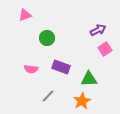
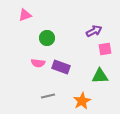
purple arrow: moved 4 px left, 1 px down
pink square: rotated 24 degrees clockwise
pink semicircle: moved 7 px right, 6 px up
green triangle: moved 11 px right, 3 px up
gray line: rotated 32 degrees clockwise
